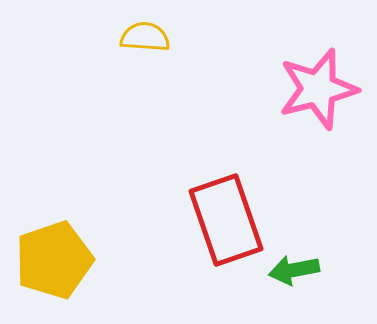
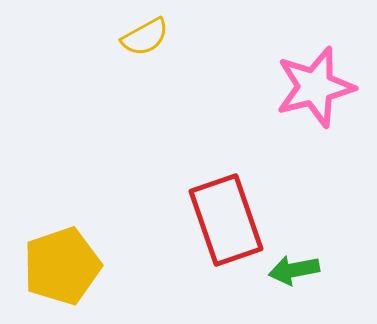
yellow semicircle: rotated 147 degrees clockwise
pink star: moved 3 px left, 2 px up
yellow pentagon: moved 8 px right, 6 px down
